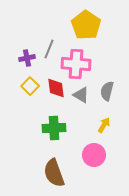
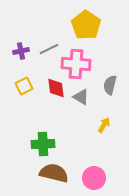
gray line: rotated 42 degrees clockwise
purple cross: moved 6 px left, 7 px up
yellow square: moved 6 px left; rotated 18 degrees clockwise
gray semicircle: moved 3 px right, 6 px up
gray triangle: moved 2 px down
green cross: moved 11 px left, 16 px down
pink circle: moved 23 px down
brown semicircle: rotated 124 degrees clockwise
